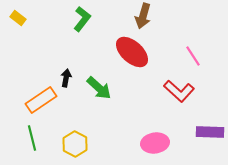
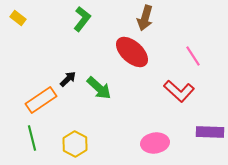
brown arrow: moved 2 px right, 2 px down
black arrow: moved 2 px right, 1 px down; rotated 36 degrees clockwise
